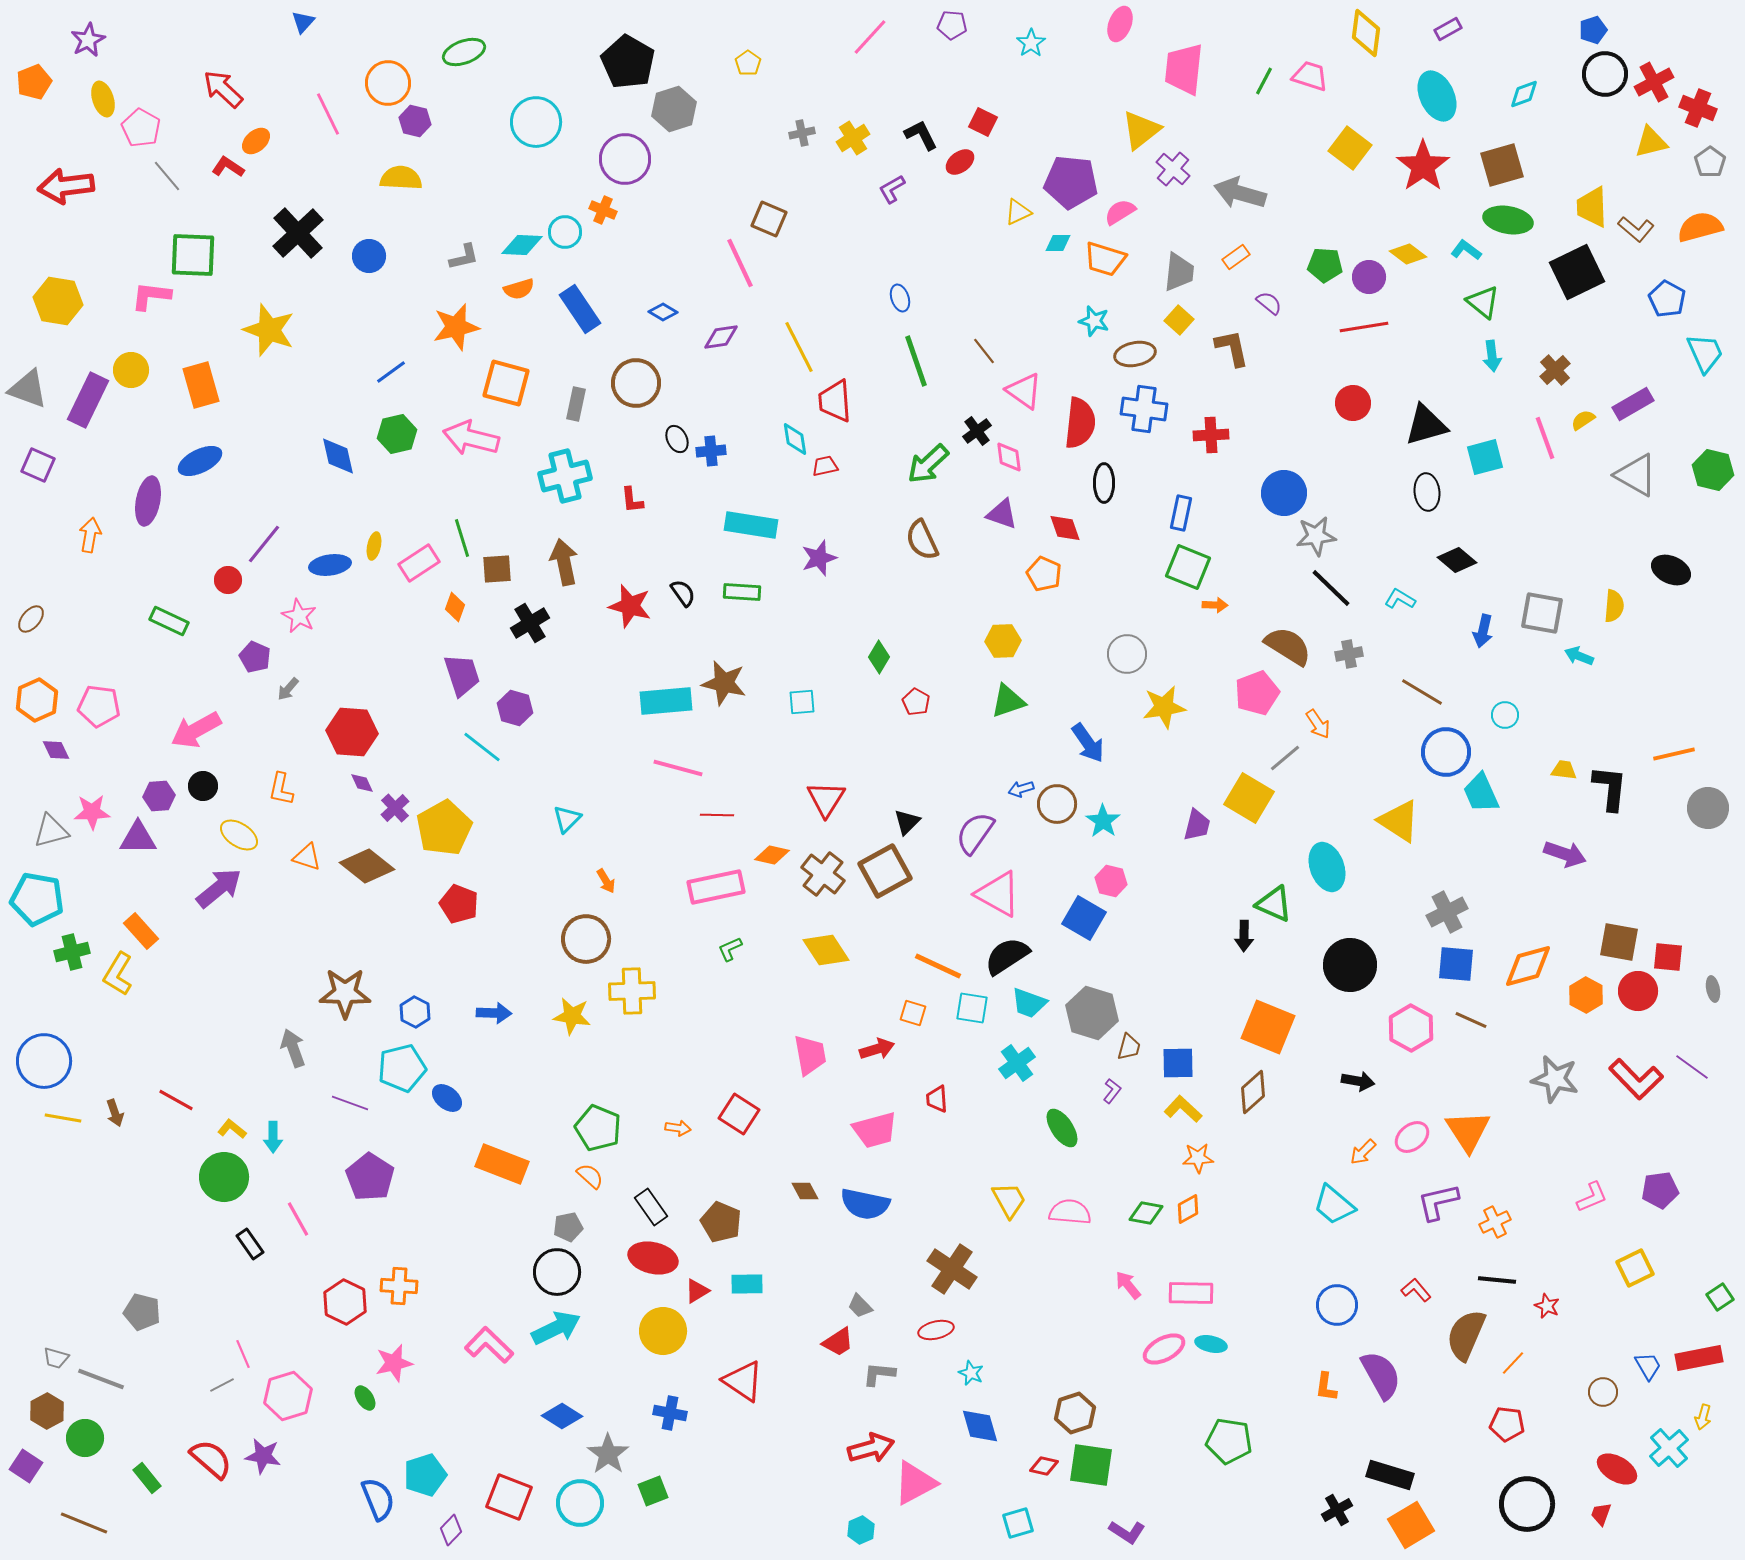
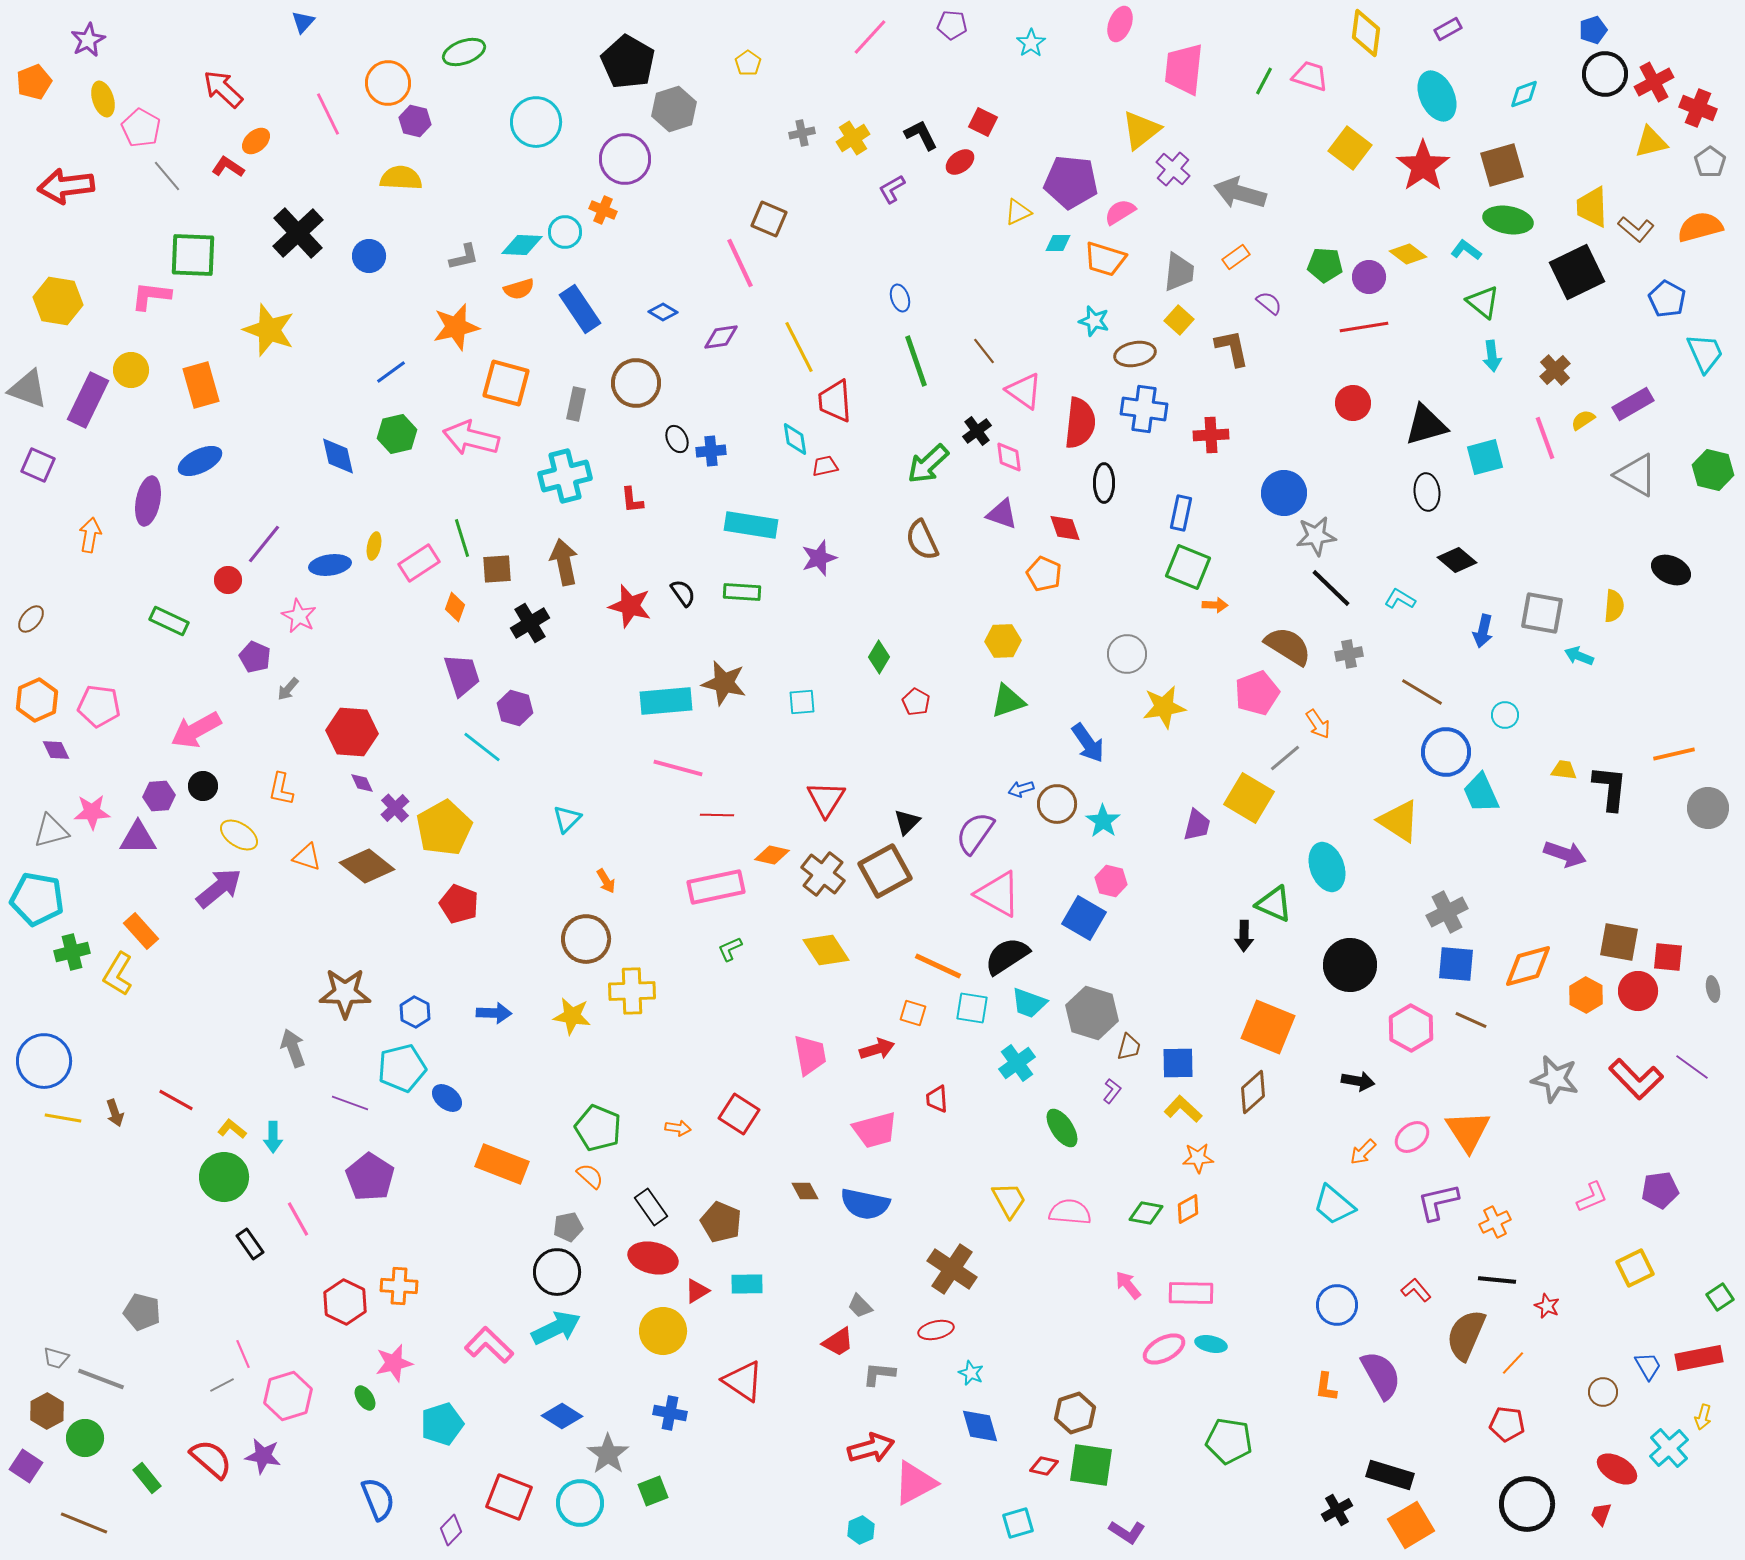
cyan pentagon at (425, 1475): moved 17 px right, 51 px up
